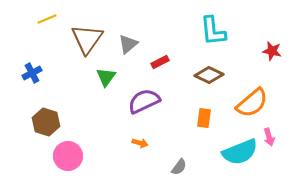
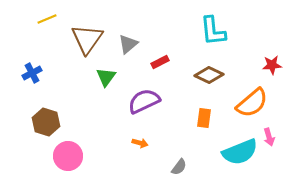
red star: moved 14 px down; rotated 18 degrees counterclockwise
